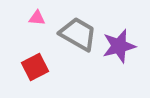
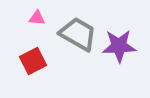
purple star: rotated 12 degrees clockwise
red square: moved 2 px left, 6 px up
